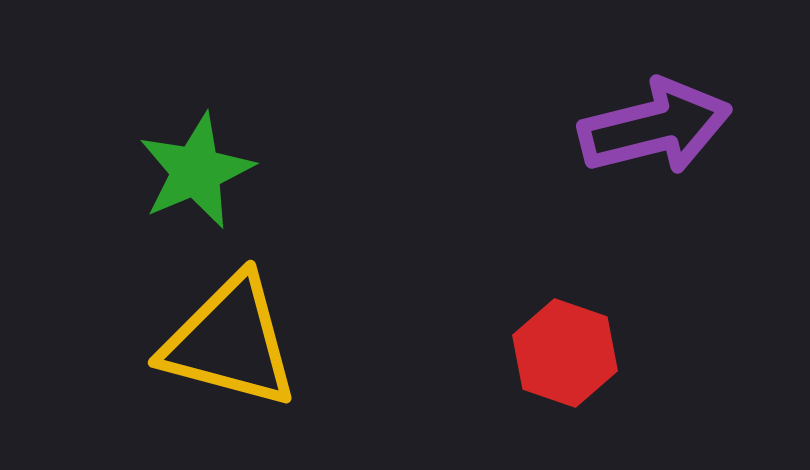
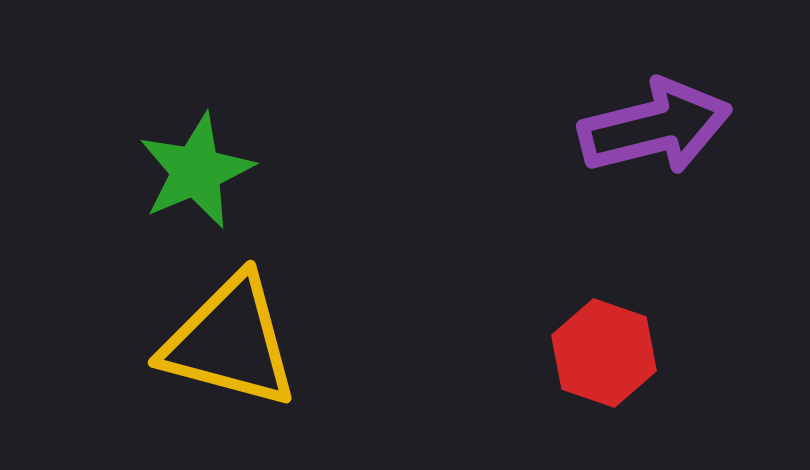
red hexagon: moved 39 px right
